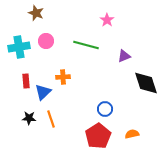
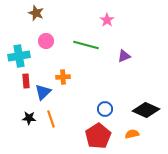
cyan cross: moved 9 px down
black diamond: moved 27 px down; rotated 48 degrees counterclockwise
